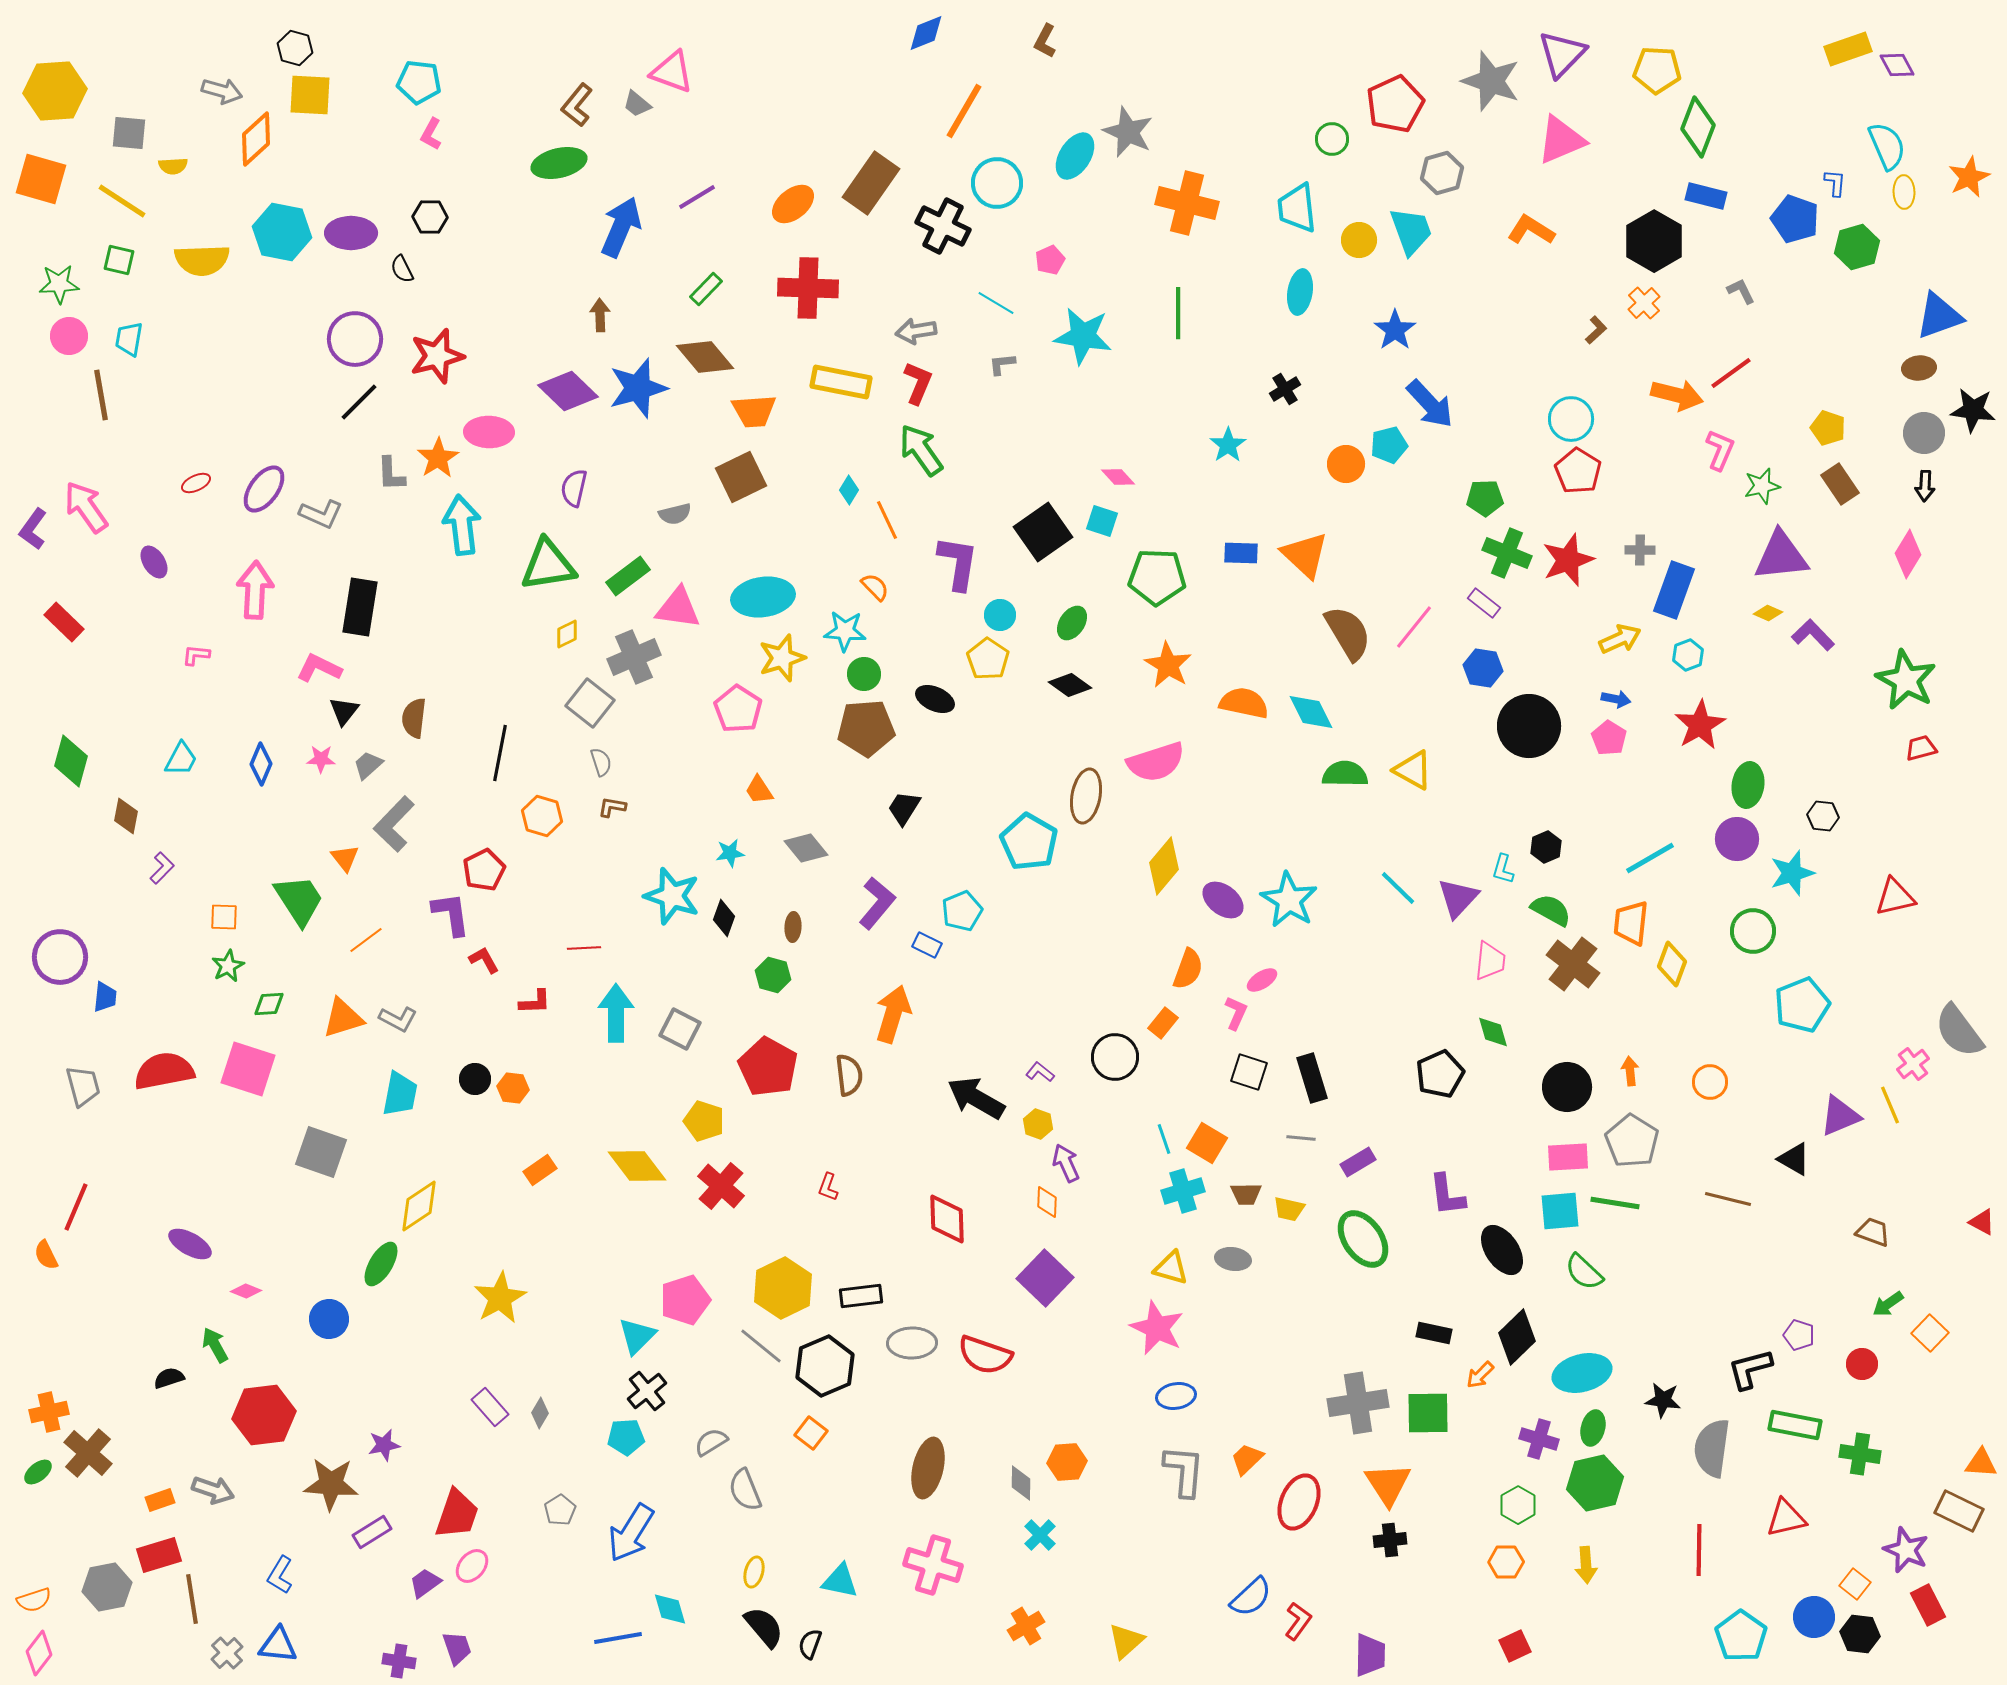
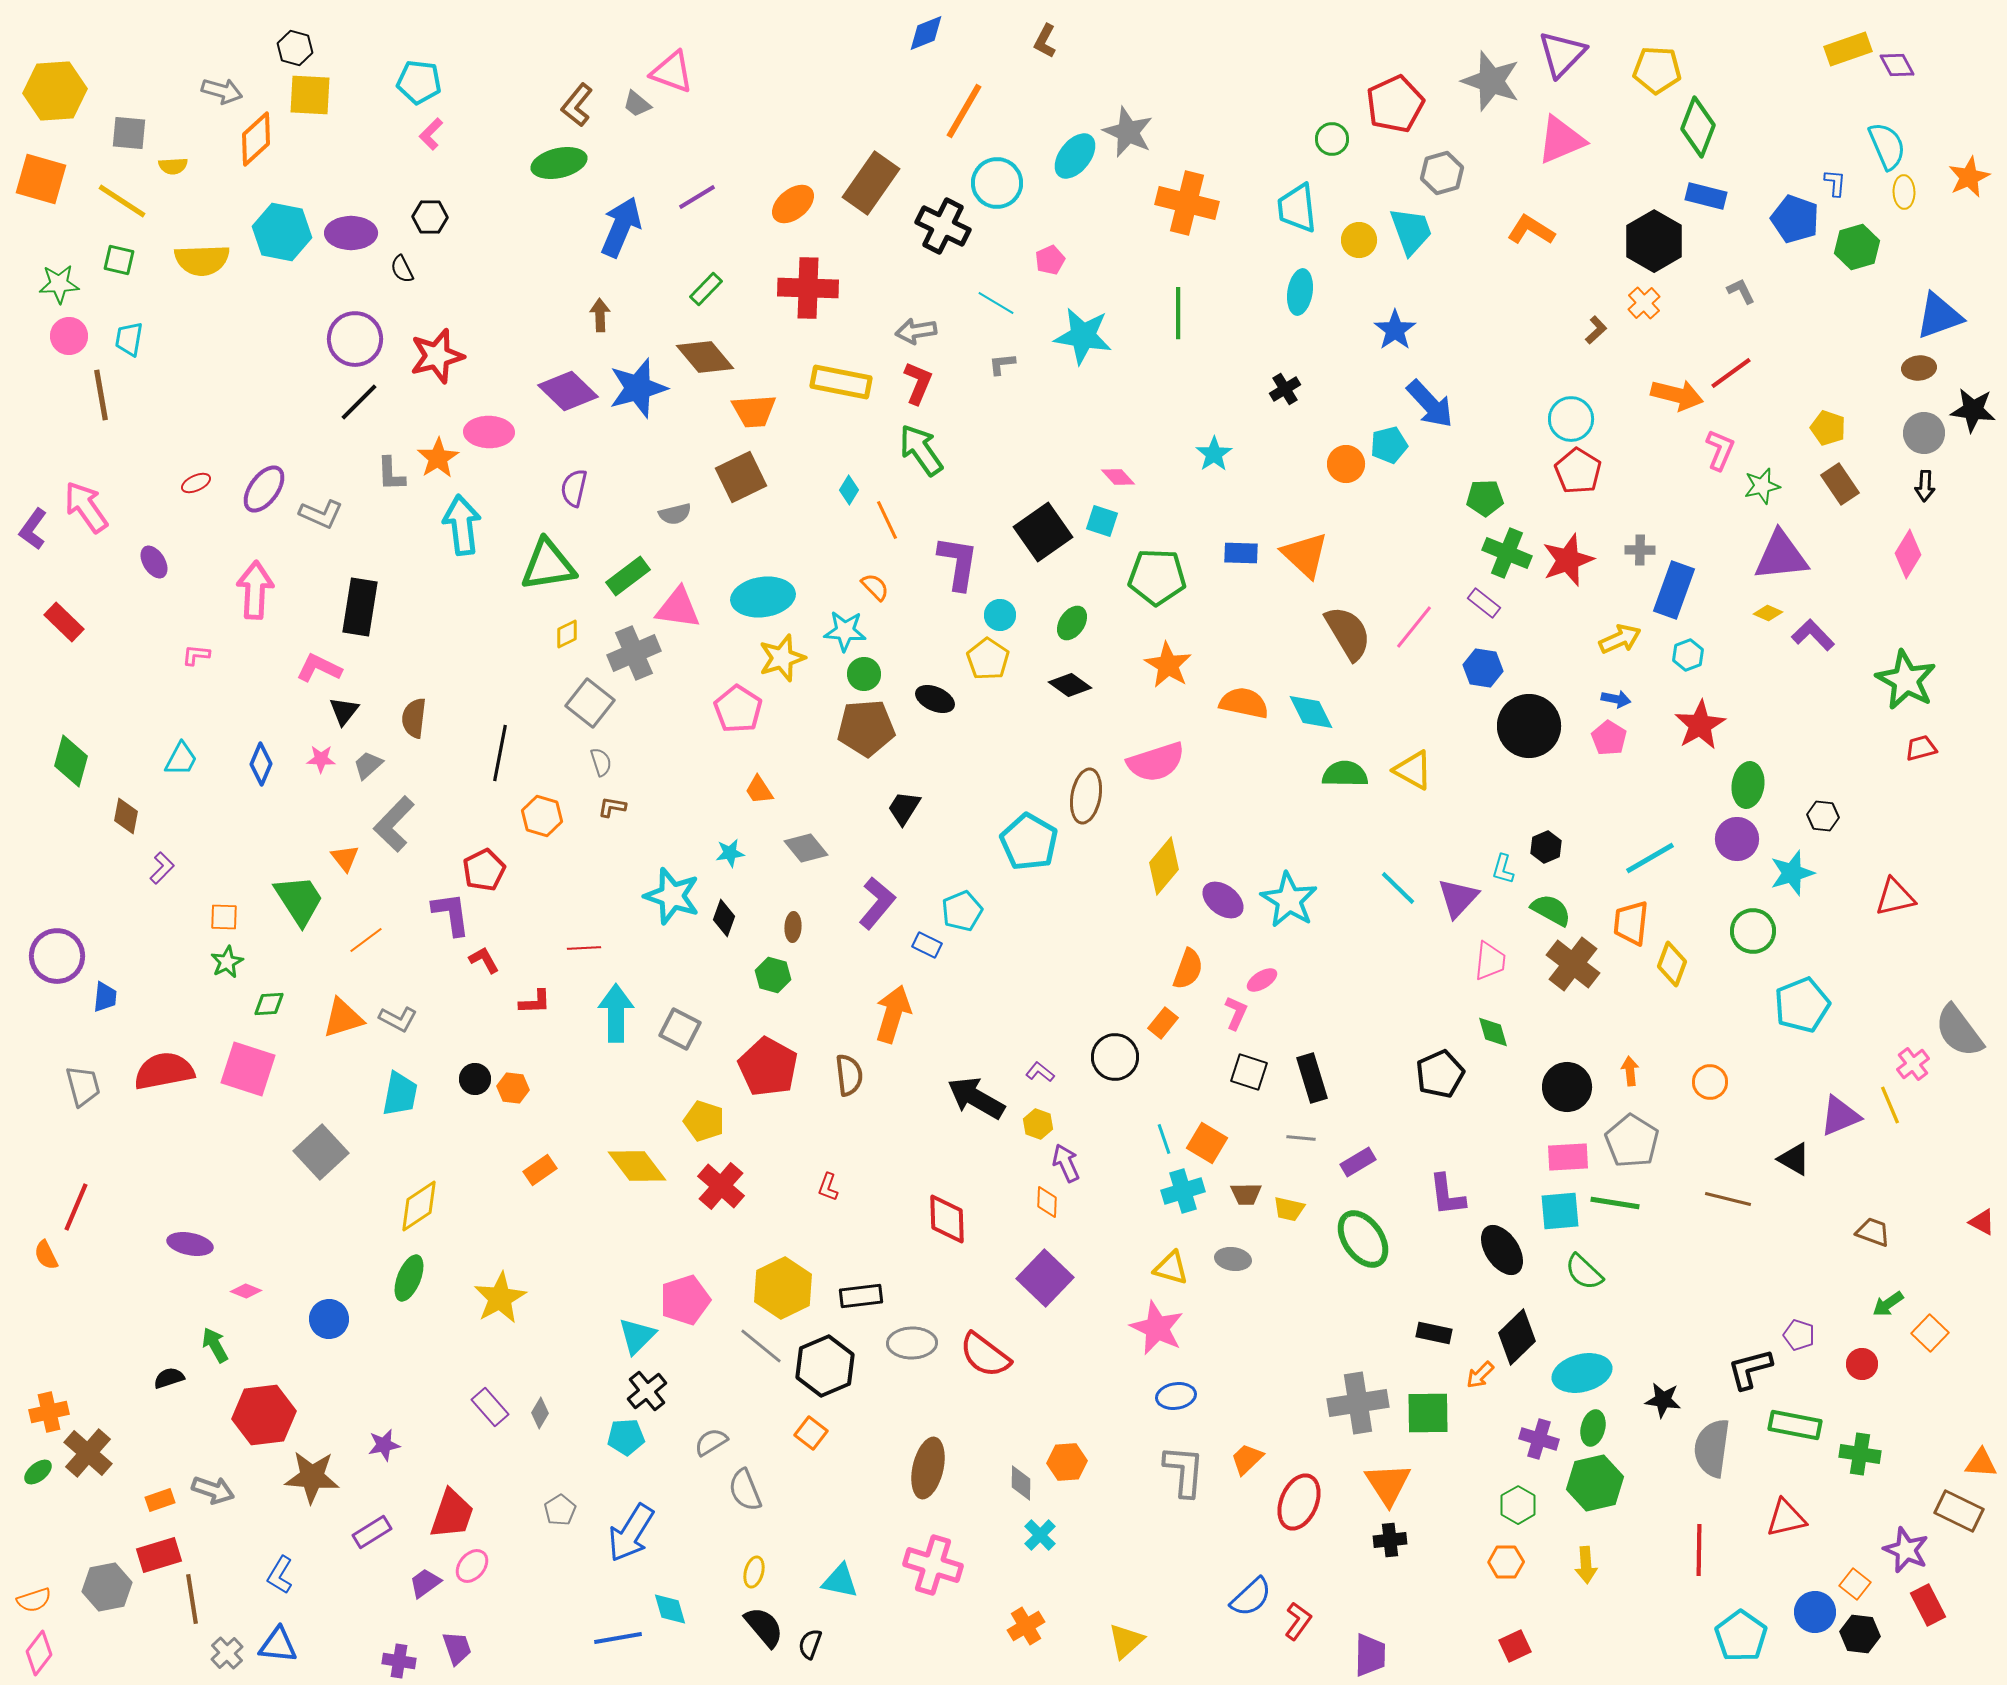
pink L-shape at (431, 134): rotated 16 degrees clockwise
cyan ellipse at (1075, 156): rotated 6 degrees clockwise
cyan star at (1228, 445): moved 14 px left, 9 px down
gray cross at (634, 657): moved 4 px up
purple circle at (60, 957): moved 3 px left, 1 px up
green star at (228, 966): moved 1 px left, 4 px up
gray square at (321, 1152): rotated 28 degrees clockwise
purple ellipse at (190, 1244): rotated 18 degrees counterclockwise
green ellipse at (381, 1264): moved 28 px right, 14 px down; rotated 9 degrees counterclockwise
red semicircle at (985, 1355): rotated 18 degrees clockwise
brown star at (331, 1484): moved 19 px left, 7 px up
red trapezoid at (457, 1514): moved 5 px left
blue circle at (1814, 1617): moved 1 px right, 5 px up
